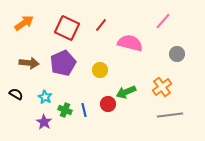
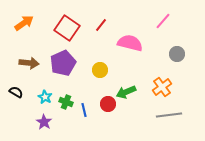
red square: rotated 10 degrees clockwise
black semicircle: moved 2 px up
green cross: moved 1 px right, 8 px up
gray line: moved 1 px left
